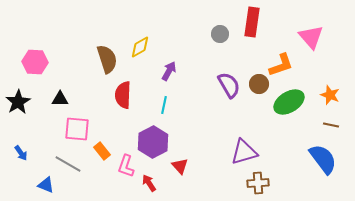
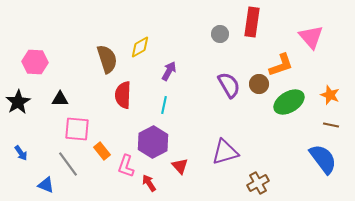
purple triangle: moved 19 px left
gray line: rotated 24 degrees clockwise
brown cross: rotated 25 degrees counterclockwise
